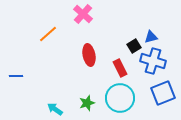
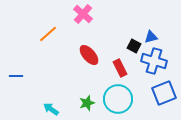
black square: rotated 32 degrees counterclockwise
red ellipse: rotated 30 degrees counterclockwise
blue cross: moved 1 px right
blue square: moved 1 px right
cyan circle: moved 2 px left, 1 px down
cyan arrow: moved 4 px left
